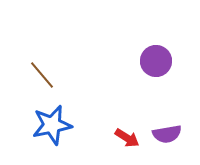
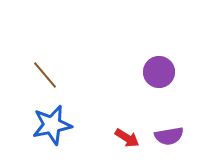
purple circle: moved 3 px right, 11 px down
brown line: moved 3 px right
purple semicircle: moved 2 px right, 2 px down
